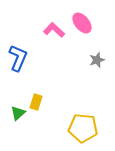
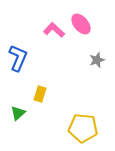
pink ellipse: moved 1 px left, 1 px down
yellow rectangle: moved 4 px right, 8 px up
